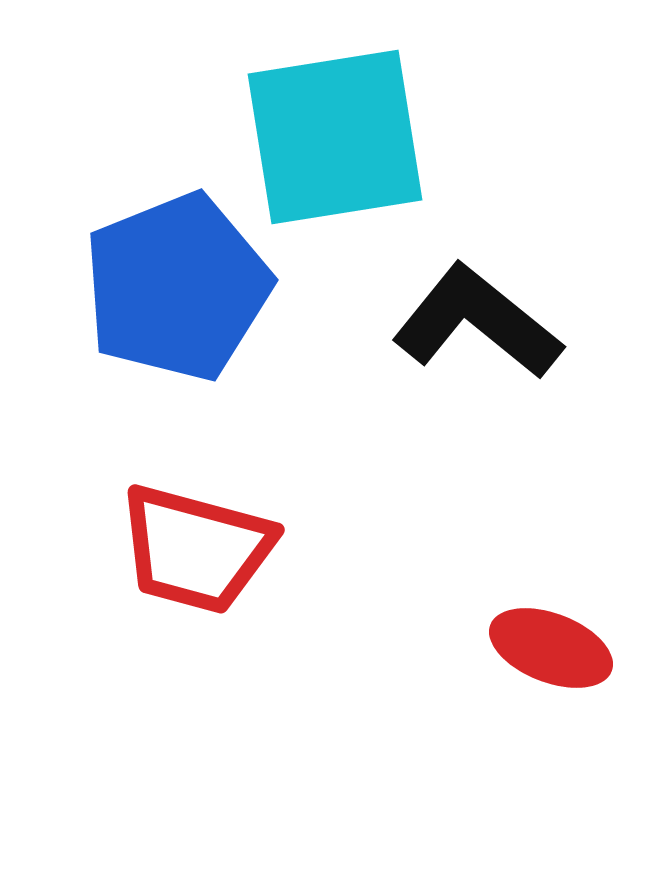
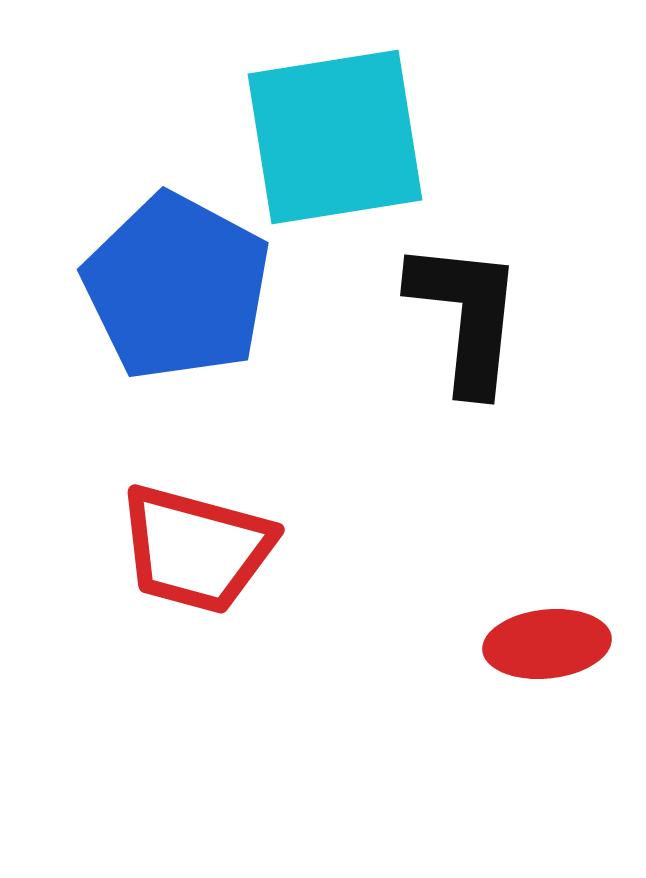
blue pentagon: rotated 22 degrees counterclockwise
black L-shape: moved 11 px left, 6 px up; rotated 57 degrees clockwise
red ellipse: moved 4 px left, 4 px up; rotated 27 degrees counterclockwise
